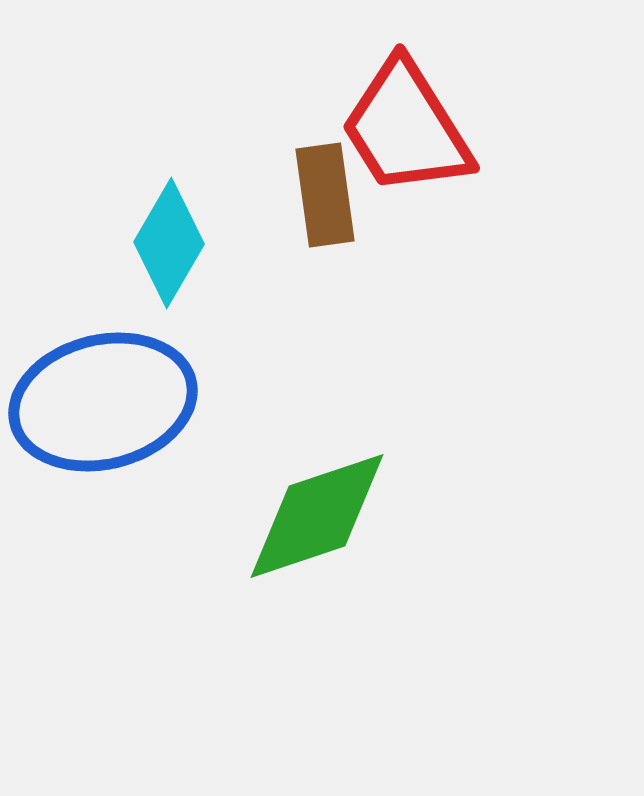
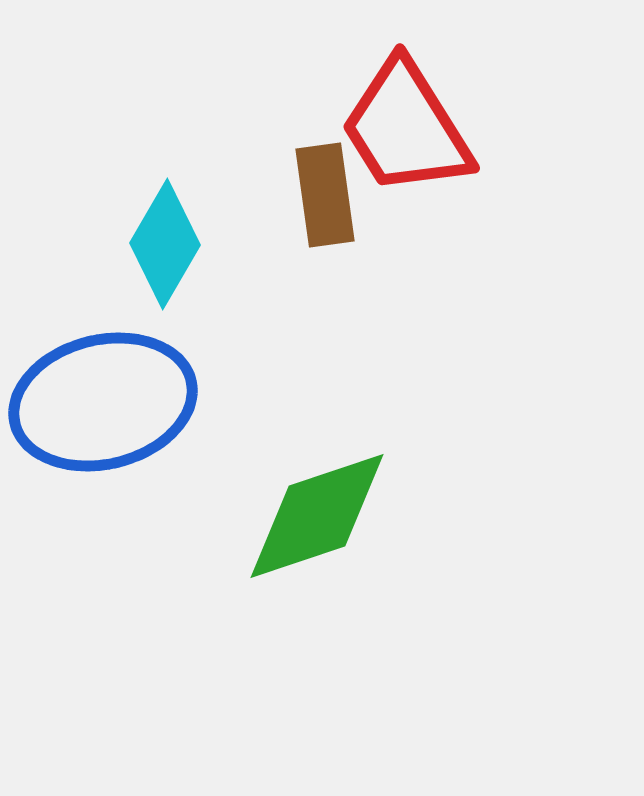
cyan diamond: moved 4 px left, 1 px down
